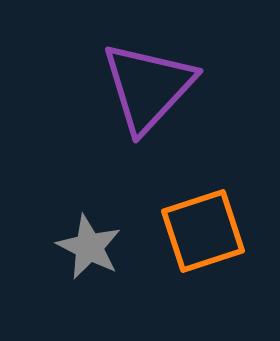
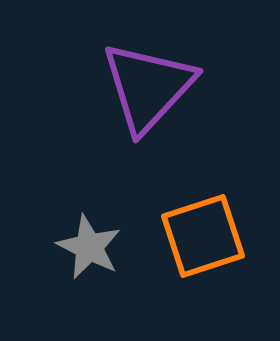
orange square: moved 5 px down
